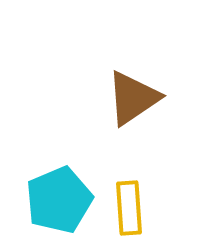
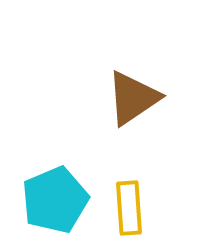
cyan pentagon: moved 4 px left
